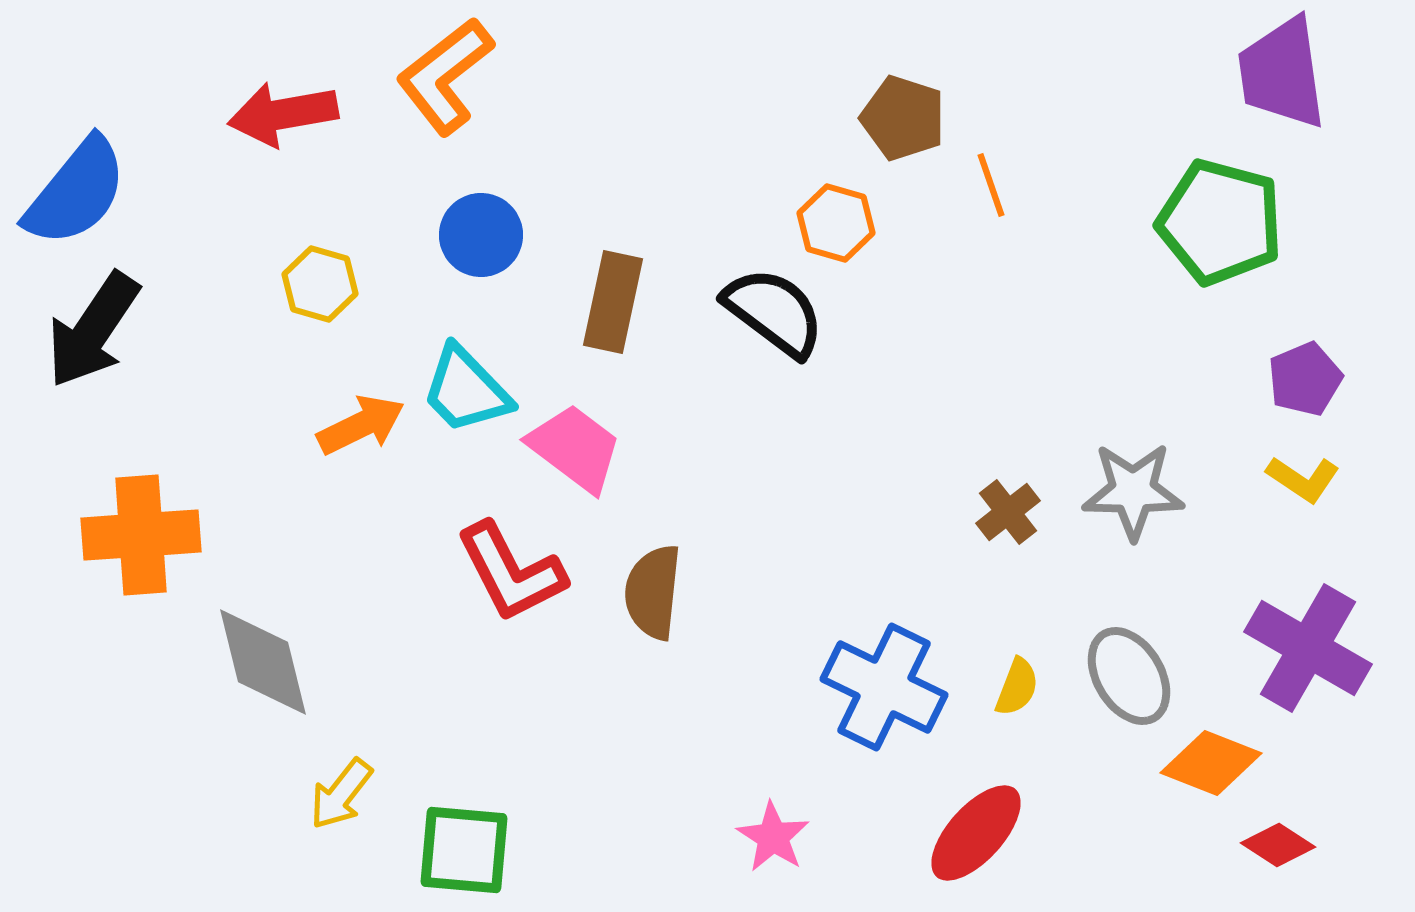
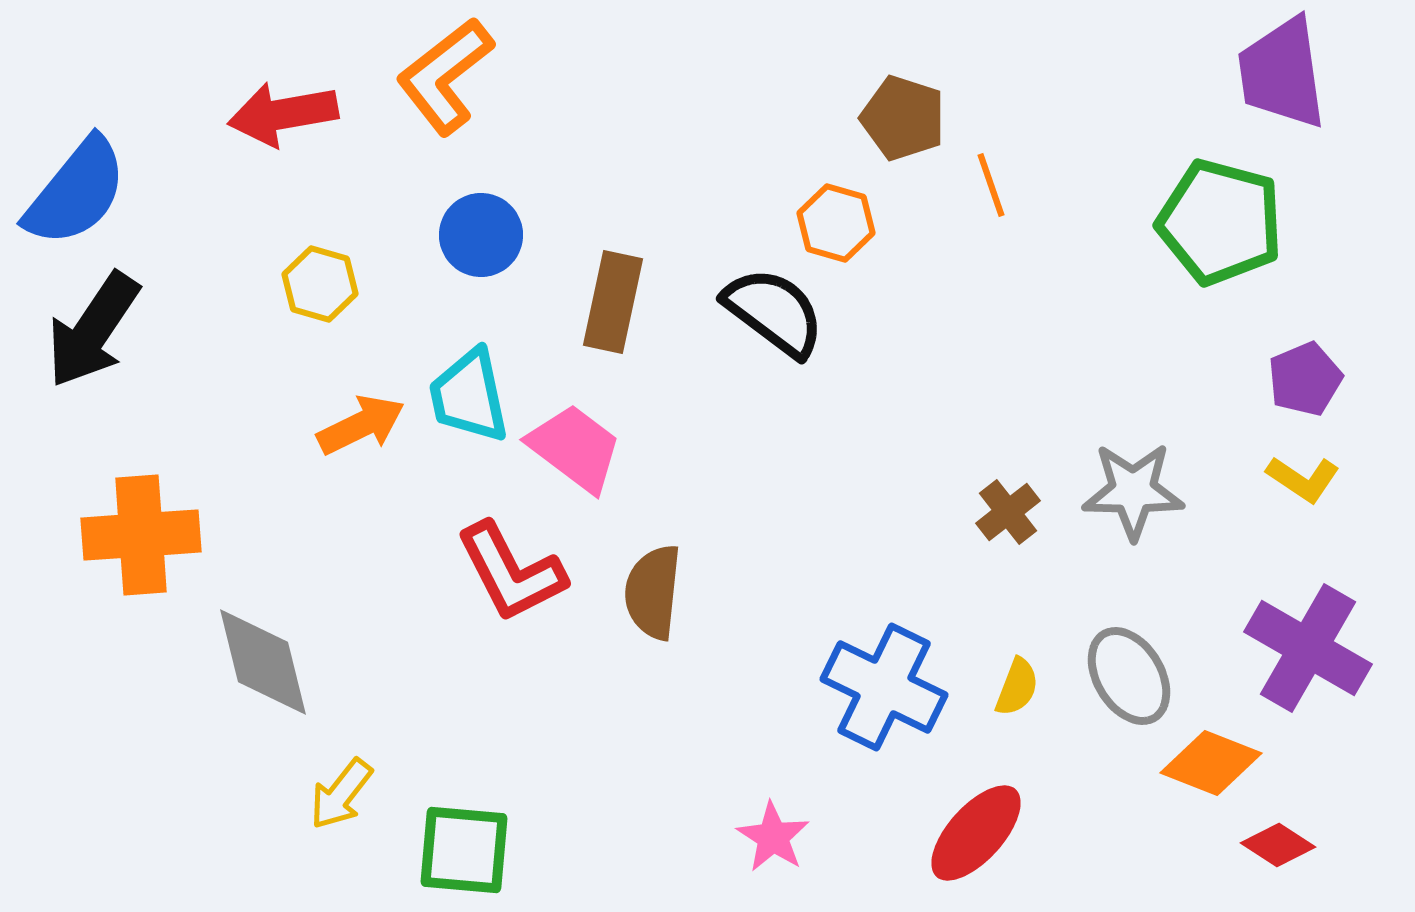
cyan trapezoid: moved 3 px right, 6 px down; rotated 32 degrees clockwise
